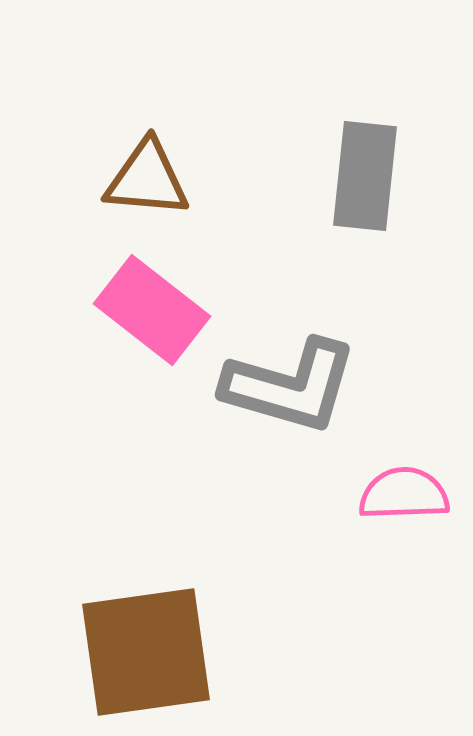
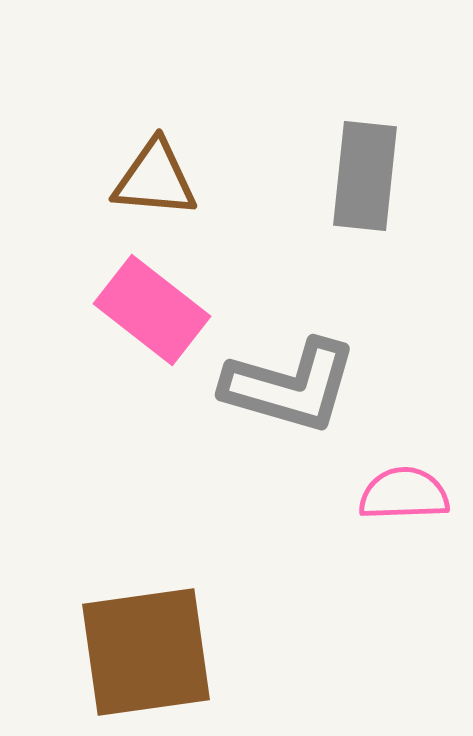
brown triangle: moved 8 px right
